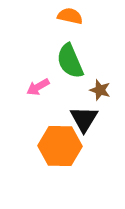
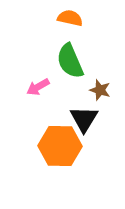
orange semicircle: moved 2 px down
